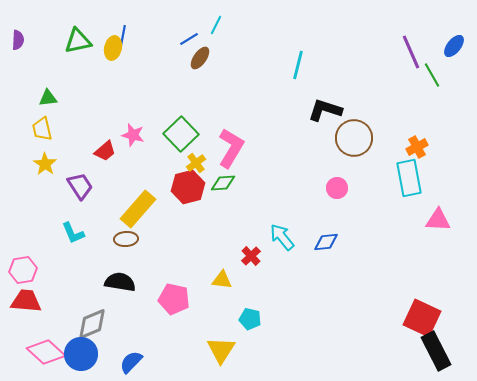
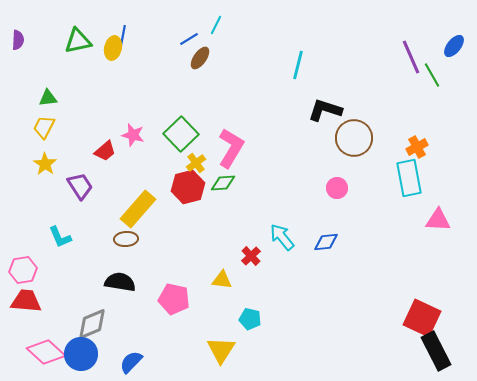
purple line at (411, 52): moved 5 px down
yellow trapezoid at (42, 129): moved 2 px right, 2 px up; rotated 40 degrees clockwise
cyan L-shape at (73, 233): moved 13 px left, 4 px down
